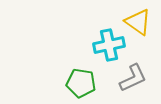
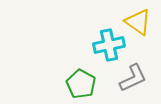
green pentagon: moved 1 px down; rotated 20 degrees clockwise
